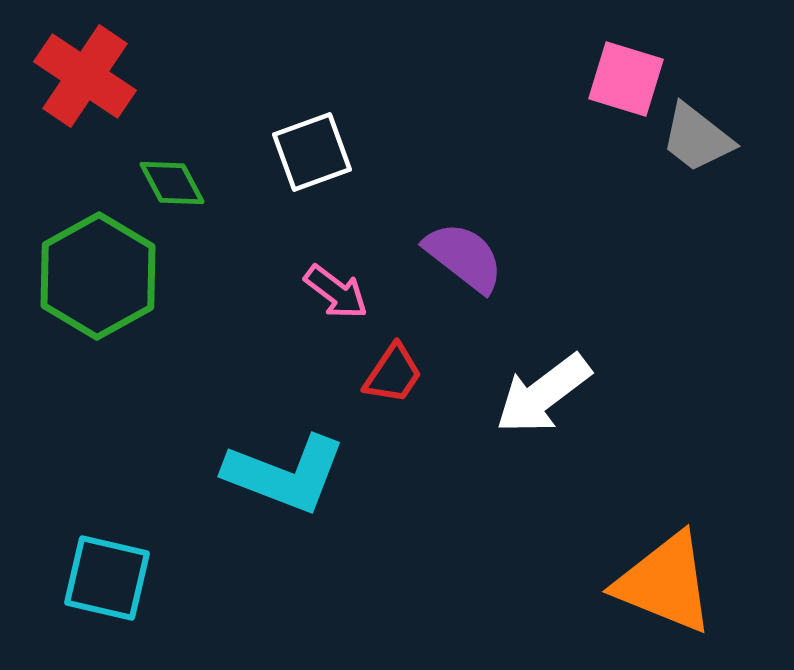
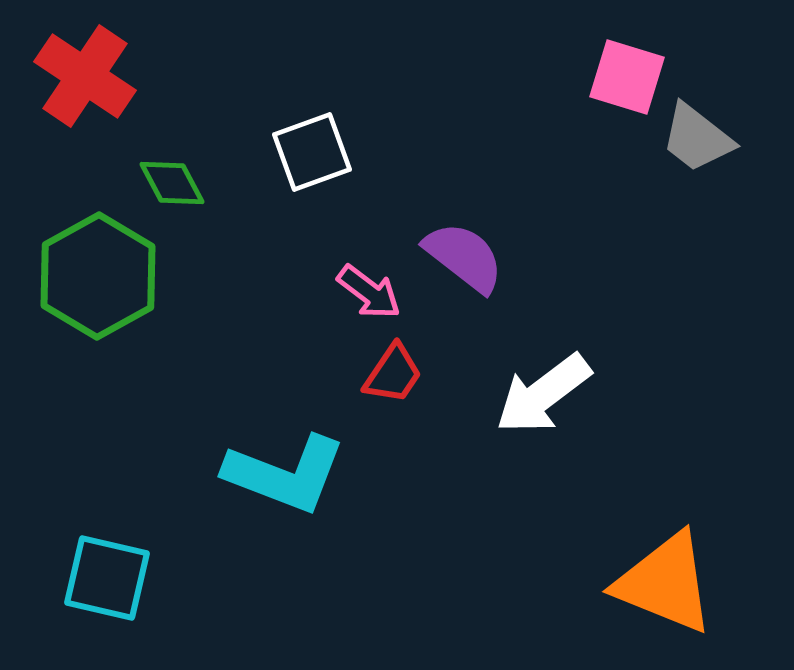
pink square: moved 1 px right, 2 px up
pink arrow: moved 33 px right
